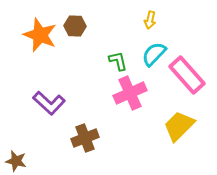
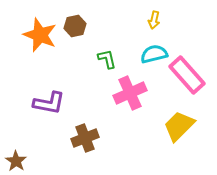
yellow arrow: moved 4 px right
brown hexagon: rotated 15 degrees counterclockwise
cyan semicircle: rotated 32 degrees clockwise
green L-shape: moved 11 px left, 2 px up
purple L-shape: rotated 32 degrees counterclockwise
brown star: rotated 20 degrees clockwise
